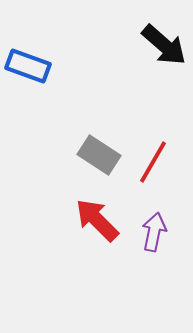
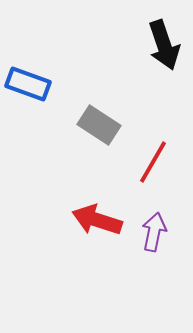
black arrow: rotated 30 degrees clockwise
blue rectangle: moved 18 px down
gray rectangle: moved 30 px up
red arrow: rotated 27 degrees counterclockwise
